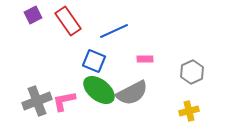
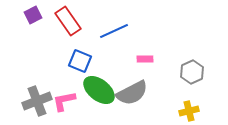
blue square: moved 14 px left
